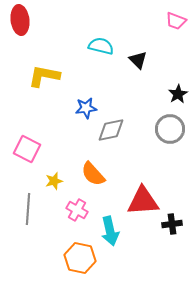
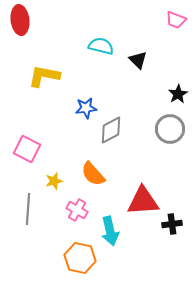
pink trapezoid: moved 1 px up
gray diamond: rotated 16 degrees counterclockwise
